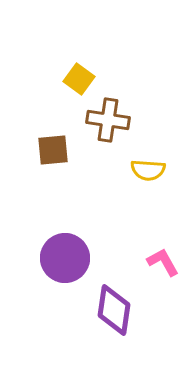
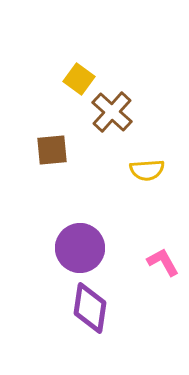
brown cross: moved 4 px right, 8 px up; rotated 33 degrees clockwise
brown square: moved 1 px left
yellow semicircle: moved 1 px left; rotated 8 degrees counterclockwise
purple circle: moved 15 px right, 10 px up
purple diamond: moved 24 px left, 2 px up
